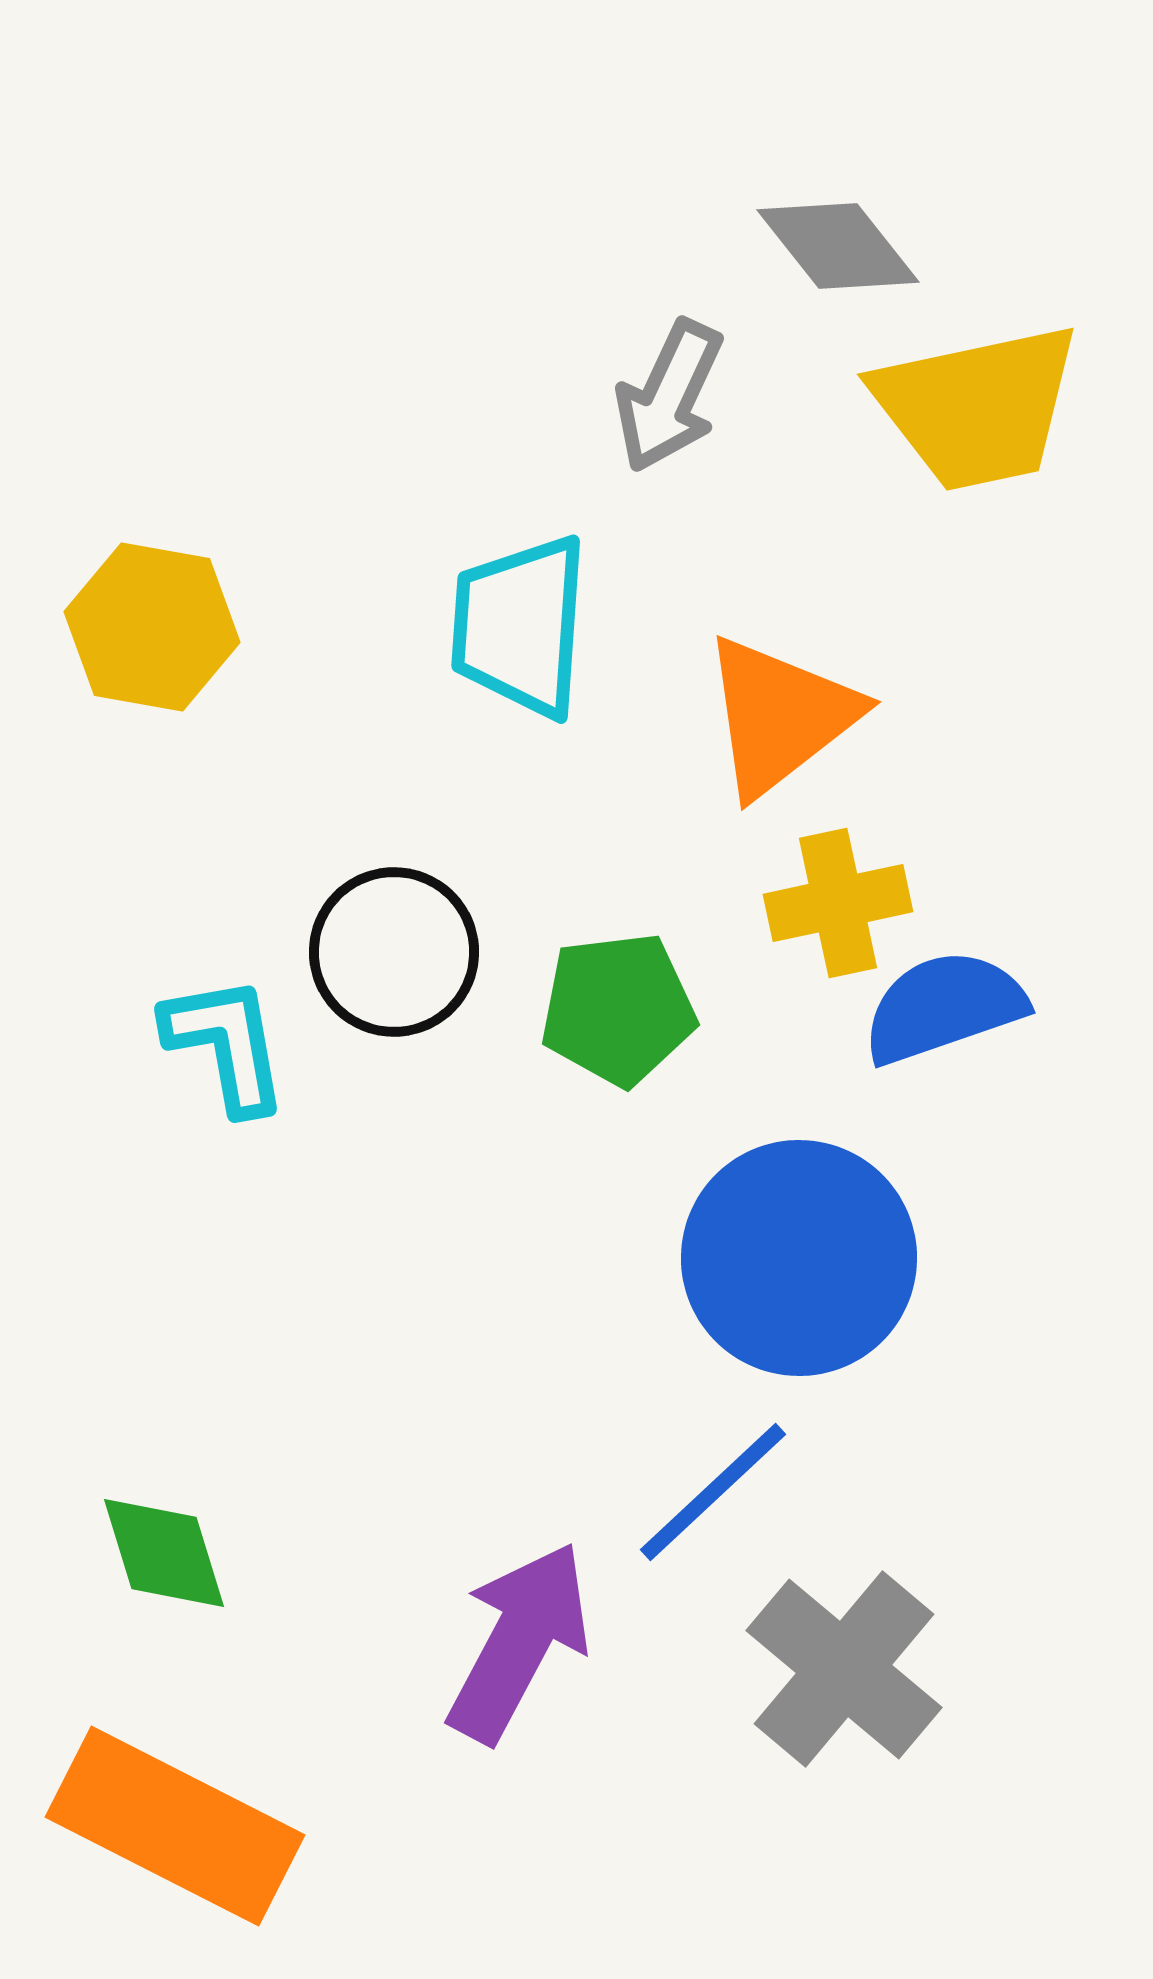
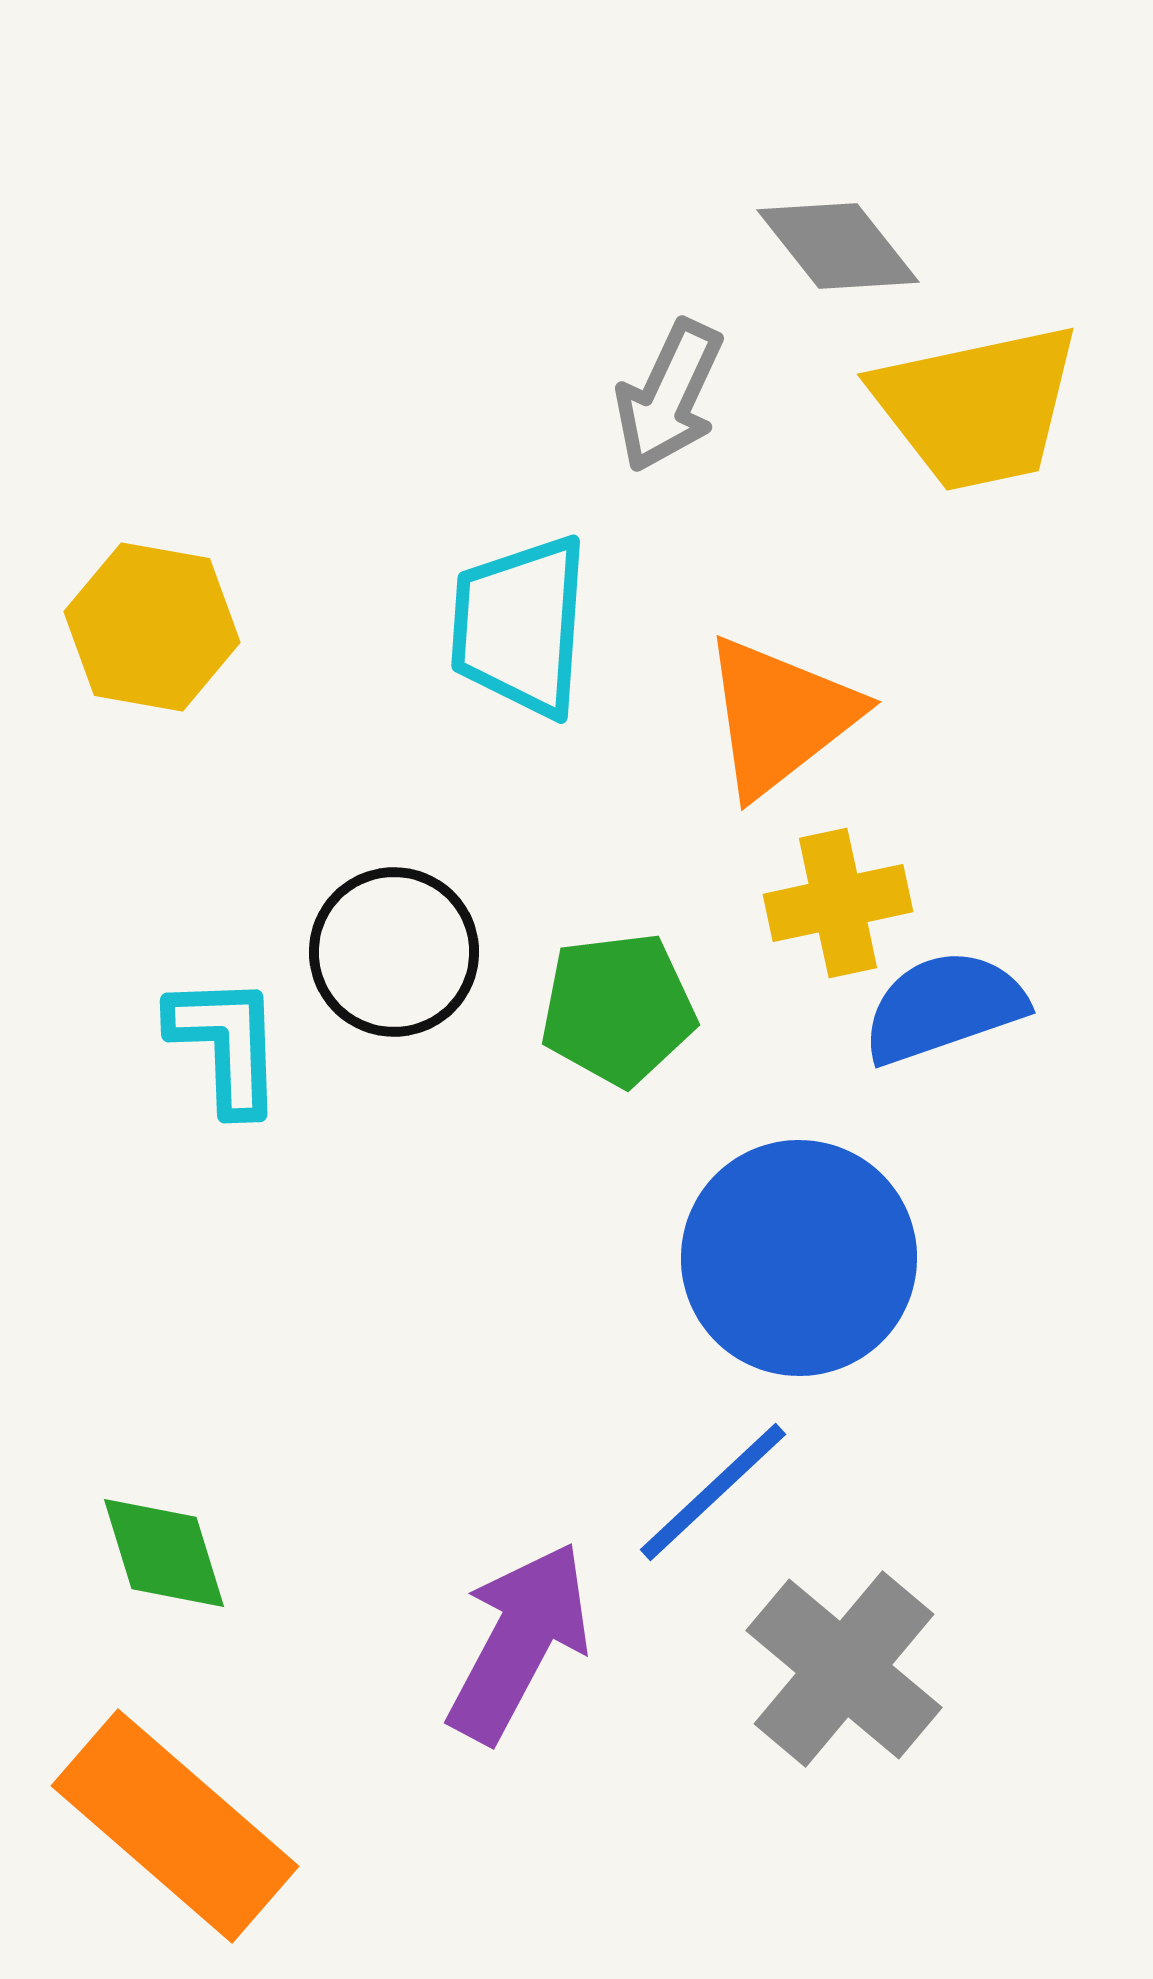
cyan L-shape: rotated 8 degrees clockwise
orange rectangle: rotated 14 degrees clockwise
